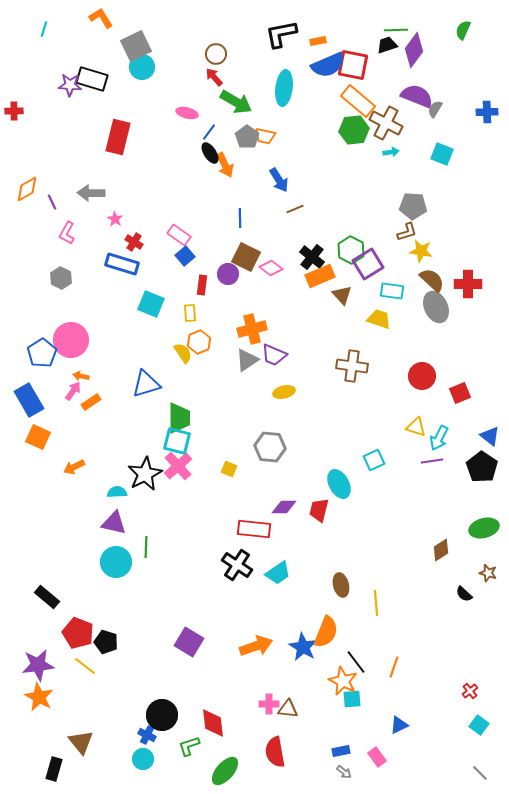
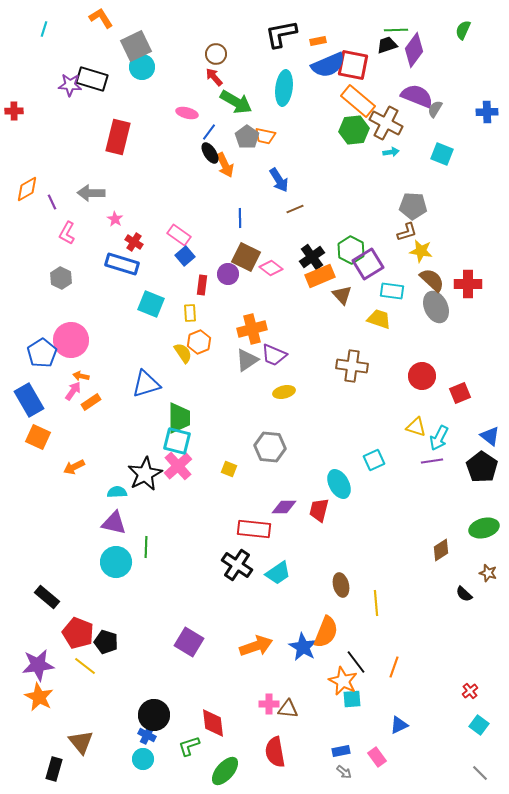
black cross at (312, 257): rotated 15 degrees clockwise
black circle at (162, 715): moved 8 px left
